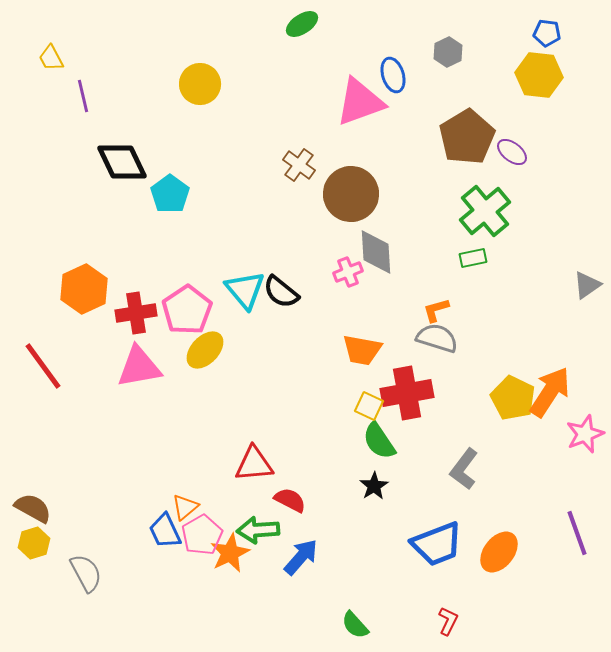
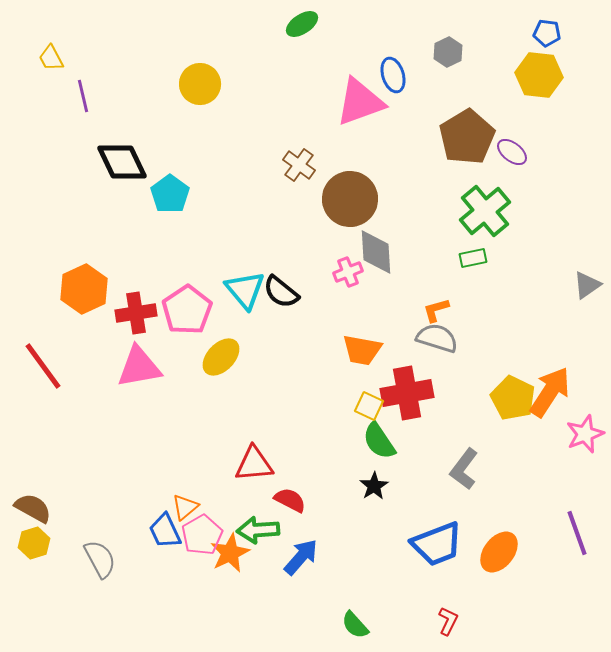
brown circle at (351, 194): moved 1 px left, 5 px down
yellow ellipse at (205, 350): moved 16 px right, 7 px down
gray semicircle at (86, 573): moved 14 px right, 14 px up
